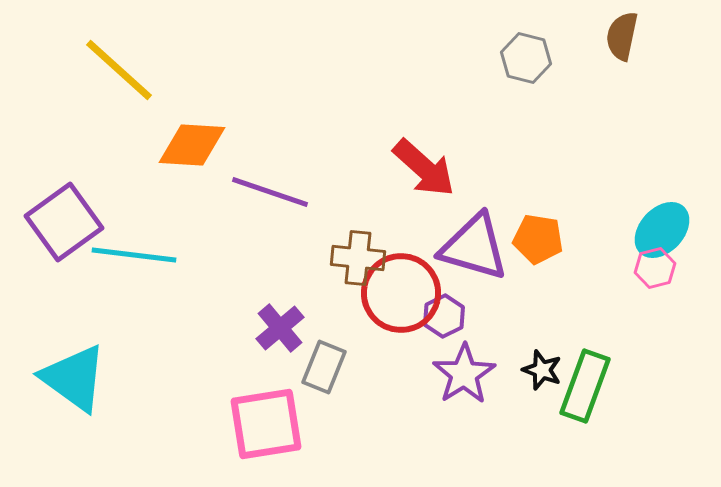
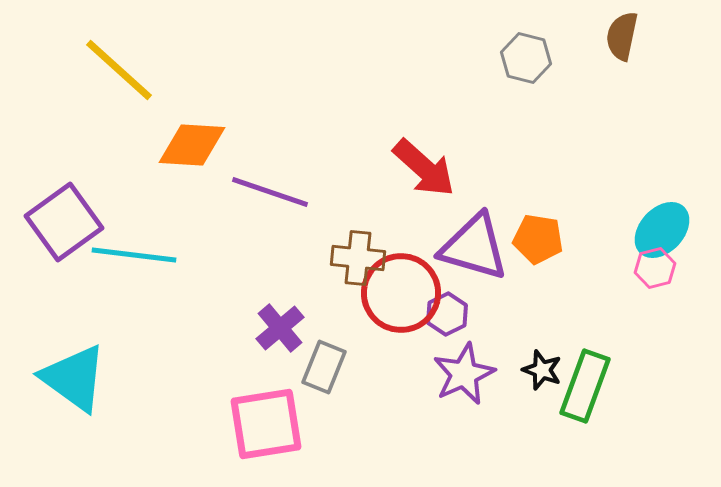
purple hexagon: moved 3 px right, 2 px up
purple star: rotated 8 degrees clockwise
